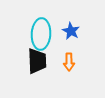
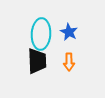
blue star: moved 2 px left, 1 px down
